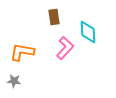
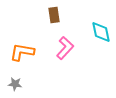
brown rectangle: moved 2 px up
cyan diamond: moved 13 px right; rotated 10 degrees counterclockwise
gray star: moved 1 px right, 3 px down
